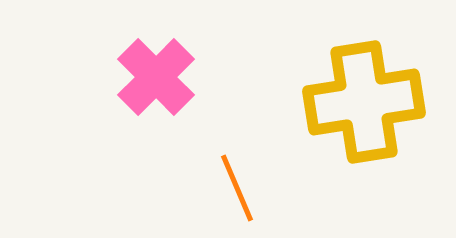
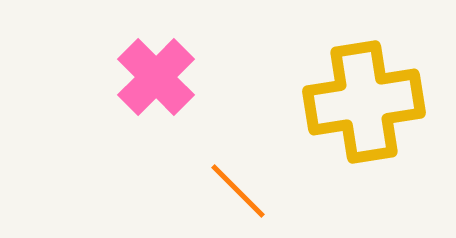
orange line: moved 1 px right, 3 px down; rotated 22 degrees counterclockwise
